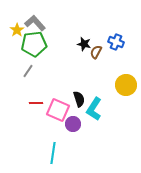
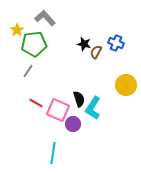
gray L-shape: moved 10 px right, 5 px up
blue cross: moved 1 px down
red line: rotated 32 degrees clockwise
cyan L-shape: moved 1 px left, 1 px up
